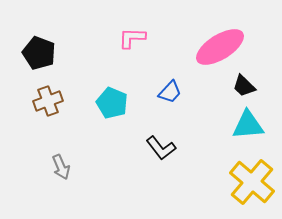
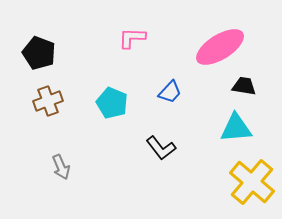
black trapezoid: rotated 145 degrees clockwise
cyan triangle: moved 12 px left, 3 px down
